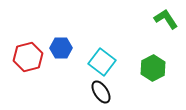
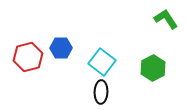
black ellipse: rotated 35 degrees clockwise
